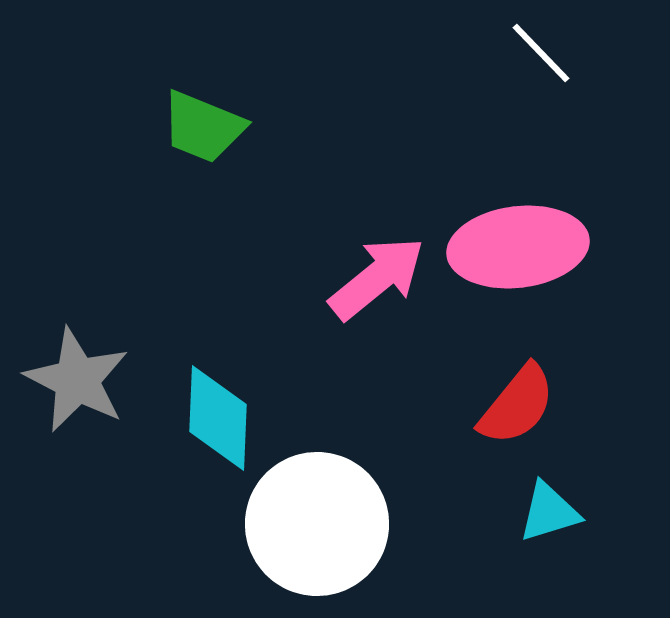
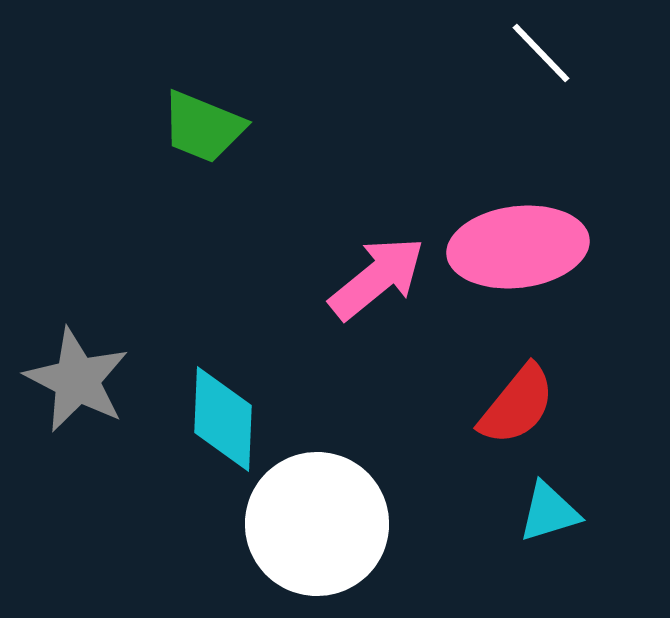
cyan diamond: moved 5 px right, 1 px down
